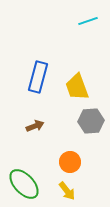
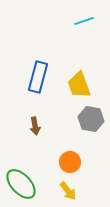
cyan line: moved 4 px left
yellow trapezoid: moved 2 px right, 2 px up
gray hexagon: moved 2 px up; rotated 15 degrees clockwise
brown arrow: rotated 102 degrees clockwise
green ellipse: moved 3 px left
yellow arrow: moved 1 px right
